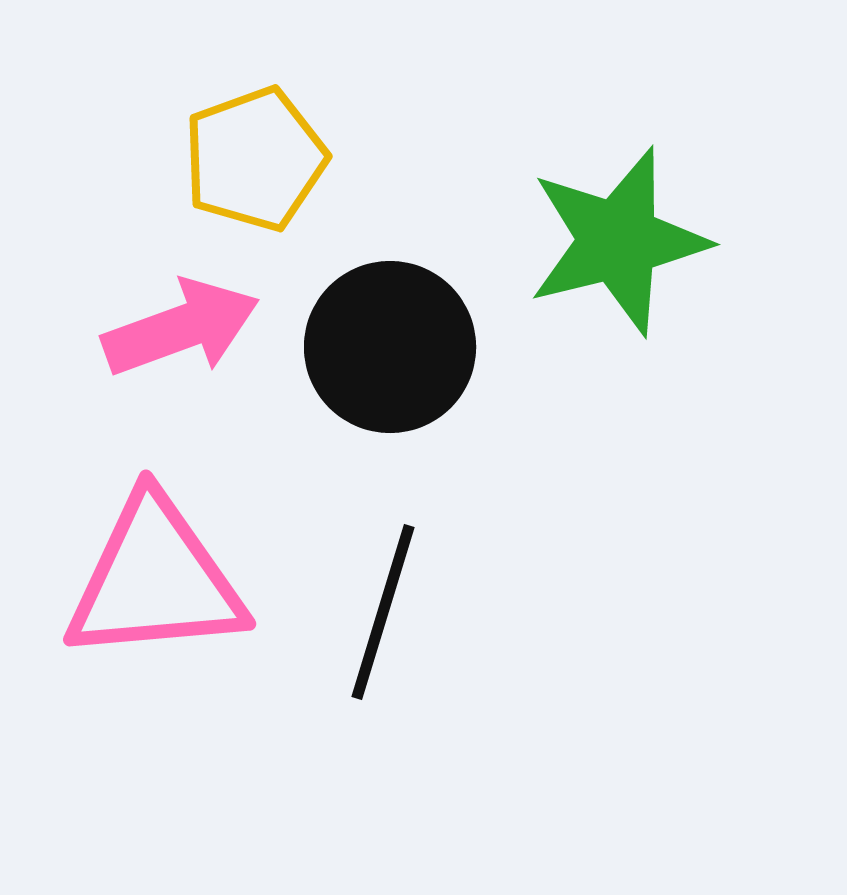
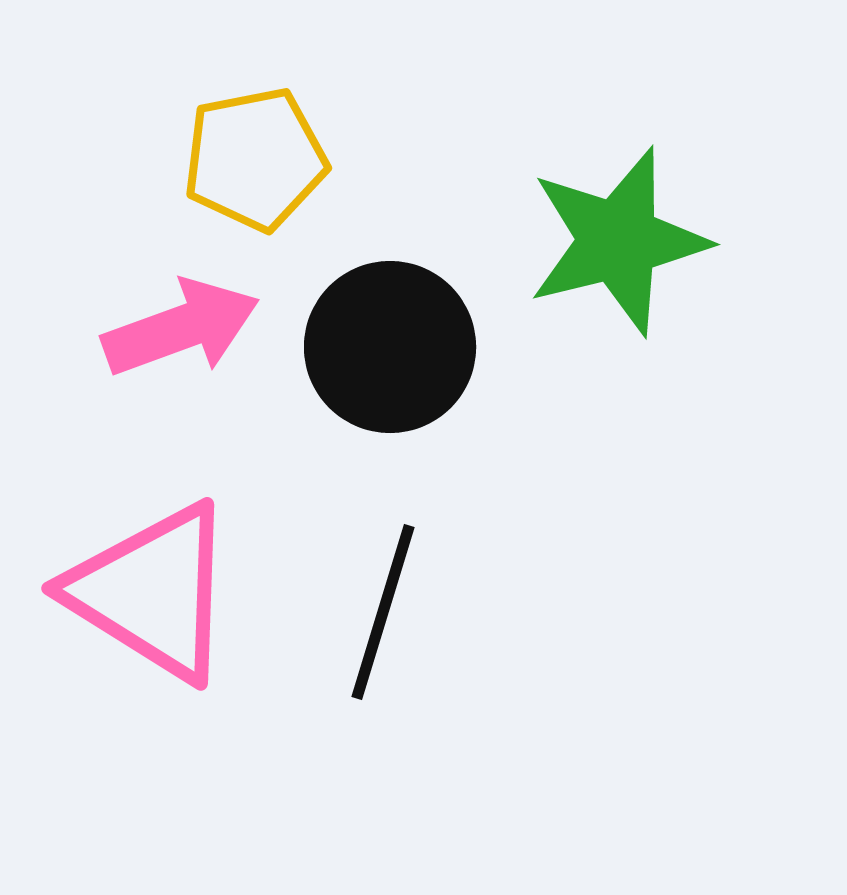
yellow pentagon: rotated 9 degrees clockwise
pink triangle: moved 3 px left, 12 px down; rotated 37 degrees clockwise
